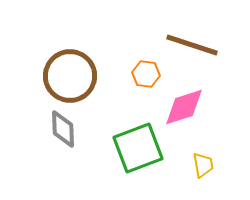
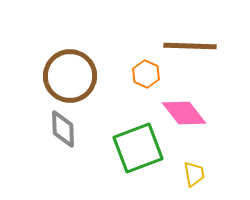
brown line: moved 2 px left, 1 px down; rotated 16 degrees counterclockwise
orange hexagon: rotated 16 degrees clockwise
pink diamond: moved 6 px down; rotated 69 degrees clockwise
yellow trapezoid: moved 9 px left, 9 px down
